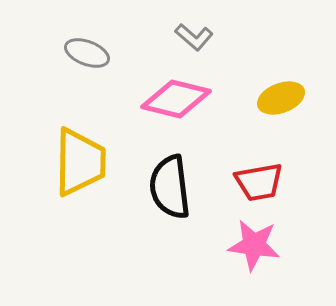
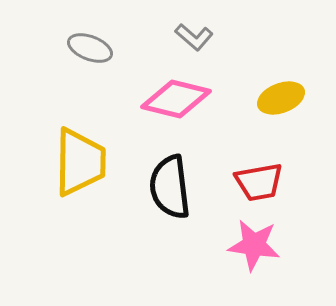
gray ellipse: moved 3 px right, 5 px up
